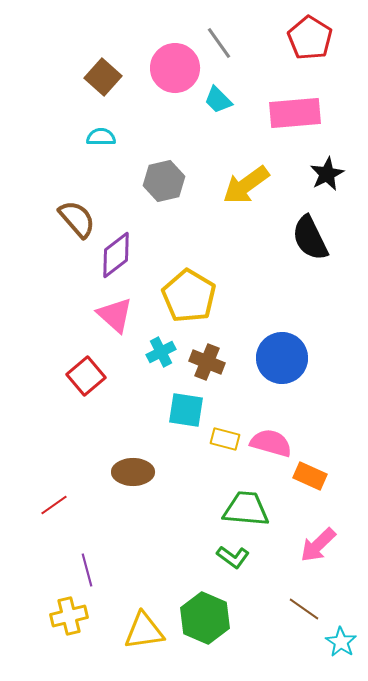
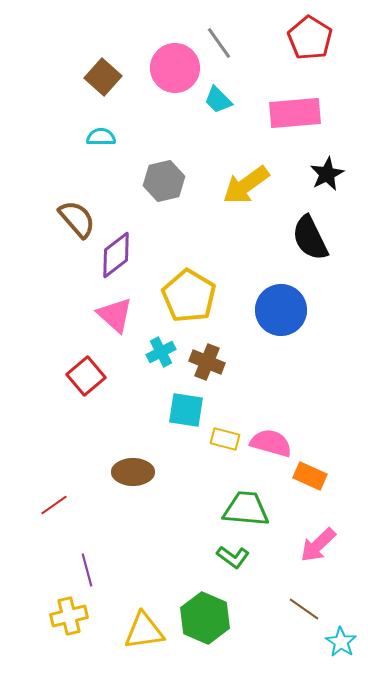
blue circle: moved 1 px left, 48 px up
